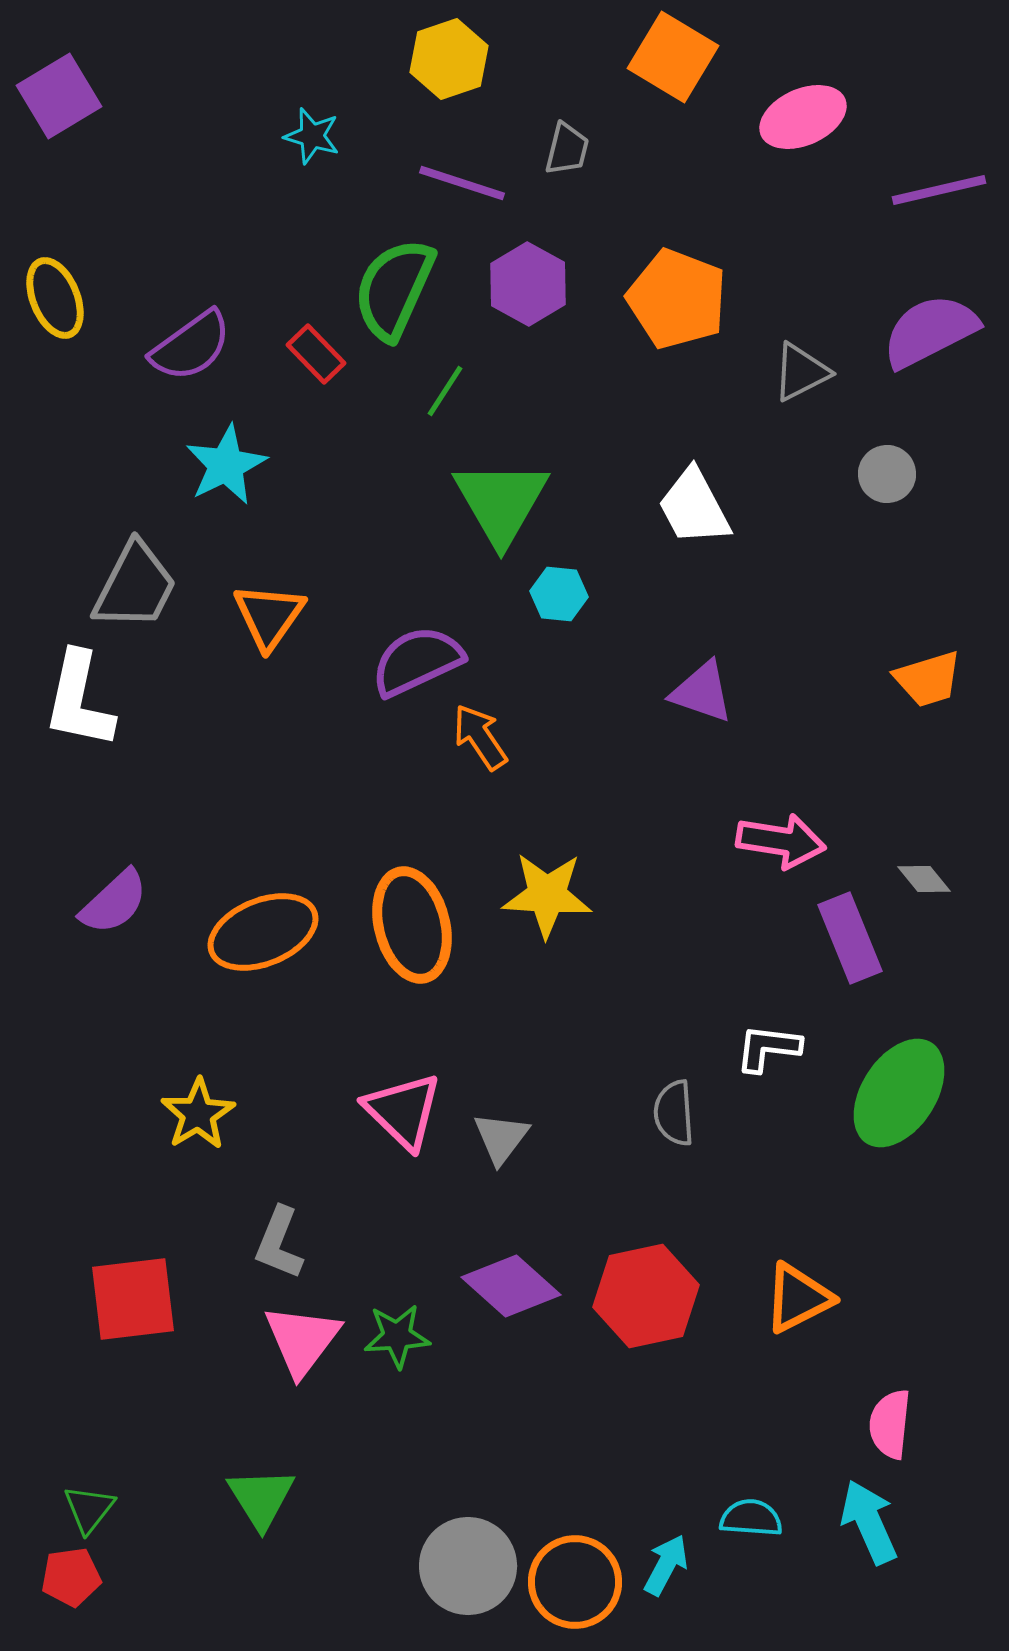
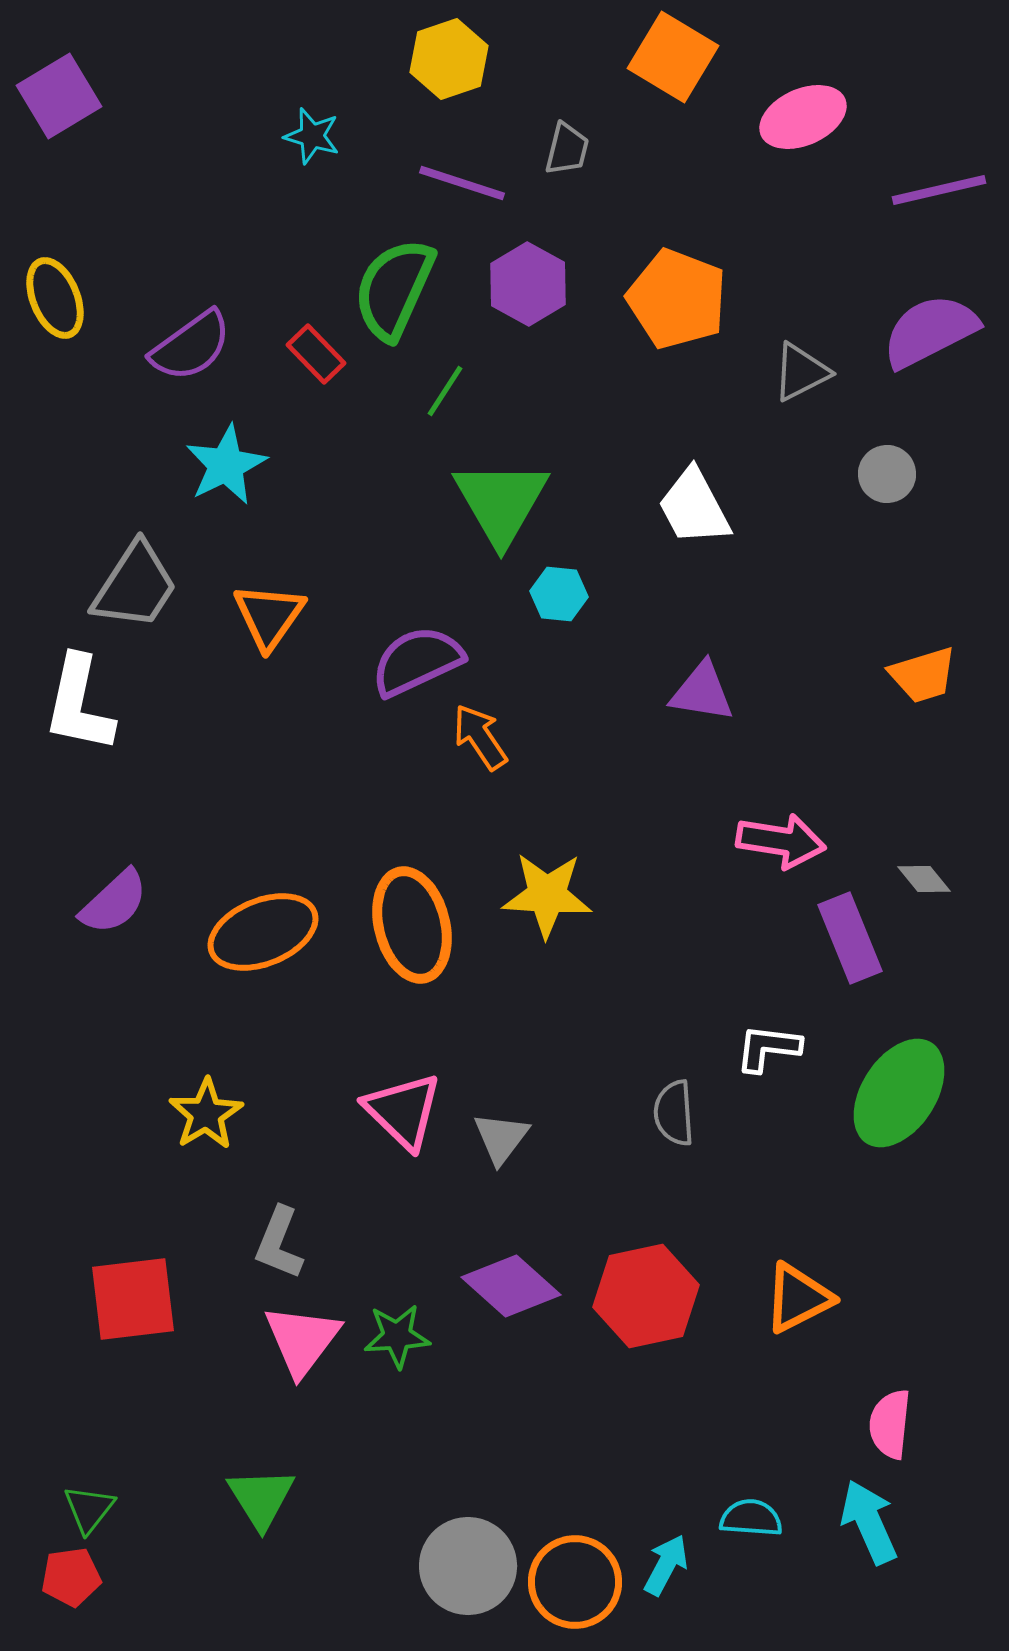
gray trapezoid at (135, 586): rotated 6 degrees clockwise
orange trapezoid at (928, 679): moved 5 px left, 4 px up
purple triangle at (702, 692): rotated 10 degrees counterclockwise
white L-shape at (79, 700): moved 4 px down
yellow star at (198, 1114): moved 8 px right
